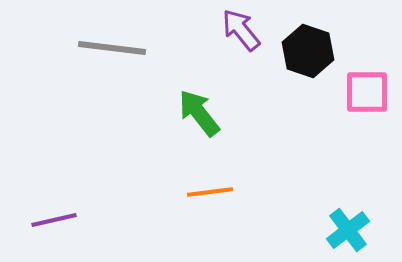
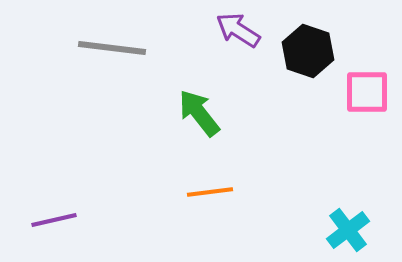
purple arrow: moved 3 px left; rotated 18 degrees counterclockwise
